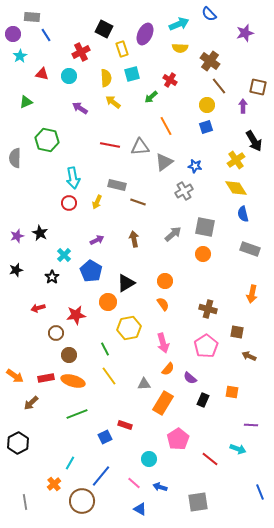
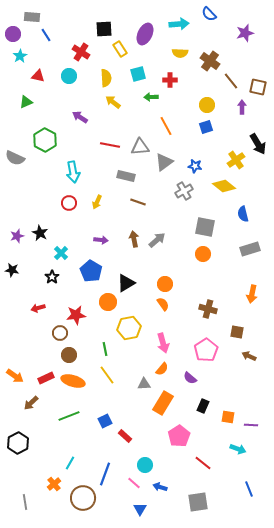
cyan arrow at (179, 24): rotated 18 degrees clockwise
black square at (104, 29): rotated 30 degrees counterclockwise
yellow semicircle at (180, 48): moved 5 px down
yellow rectangle at (122, 49): moved 2 px left; rotated 14 degrees counterclockwise
red cross at (81, 52): rotated 30 degrees counterclockwise
red triangle at (42, 74): moved 4 px left, 2 px down
cyan square at (132, 74): moved 6 px right
red cross at (170, 80): rotated 32 degrees counterclockwise
brown line at (219, 86): moved 12 px right, 5 px up
green arrow at (151, 97): rotated 40 degrees clockwise
purple arrow at (243, 106): moved 1 px left, 1 px down
purple arrow at (80, 108): moved 9 px down
green hexagon at (47, 140): moved 2 px left; rotated 15 degrees clockwise
black arrow at (254, 141): moved 4 px right, 3 px down
gray semicircle at (15, 158): rotated 66 degrees counterclockwise
cyan arrow at (73, 178): moved 6 px up
gray rectangle at (117, 185): moved 9 px right, 9 px up
yellow diamond at (236, 188): moved 12 px left, 2 px up; rotated 20 degrees counterclockwise
gray arrow at (173, 234): moved 16 px left, 6 px down
purple arrow at (97, 240): moved 4 px right; rotated 32 degrees clockwise
gray rectangle at (250, 249): rotated 36 degrees counterclockwise
cyan cross at (64, 255): moved 3 px left, 2 px up
black star at (16, 270): moved 4 px left; rotated 24 degrees clockwise
orange circle at (165, 281): moved 3 px down
brown circle at (56, 333): moved 4 px right
pink pentagon at (206, 346): moved 4 px down
green line at (105, 349): rotated 16 degrees clockwise
orange semicircle at (168, 369): moved 6 px left
yellow line at (109, 376): moved 2 px left, 1 px up
red rectangle at (46, 378): rotated 14 degrees counterclockwise
orange square at (232, 392): moved 4 px left, 25 px down
black rectangle at (203, 400): moved 6 px down
green line at (77, 414): moved 8 px left, 2 px down
red rectangle at (125, 425): moved 11 px down; rotated 24 degrees clockwise
blue square at (105, 437): moved 16 px up
pink pentagon at (178, 439): moved 1 px right, 3 px up
cyan circle at (149, 459): moved 4 px left, 6 px down
red line at (210, 459): moved 7 px left, 4 px down
blue line at (101, 476): moved 4 px right, 2 px up; rotated 20 degrees counterclockwise
blue line at (260, 492): moved 11 px left, 3 px up
brown circle at (82, 501): moved 1 px right, 3 px up
blue triangle at (140, 509): rotated 32 degrees clockwise
